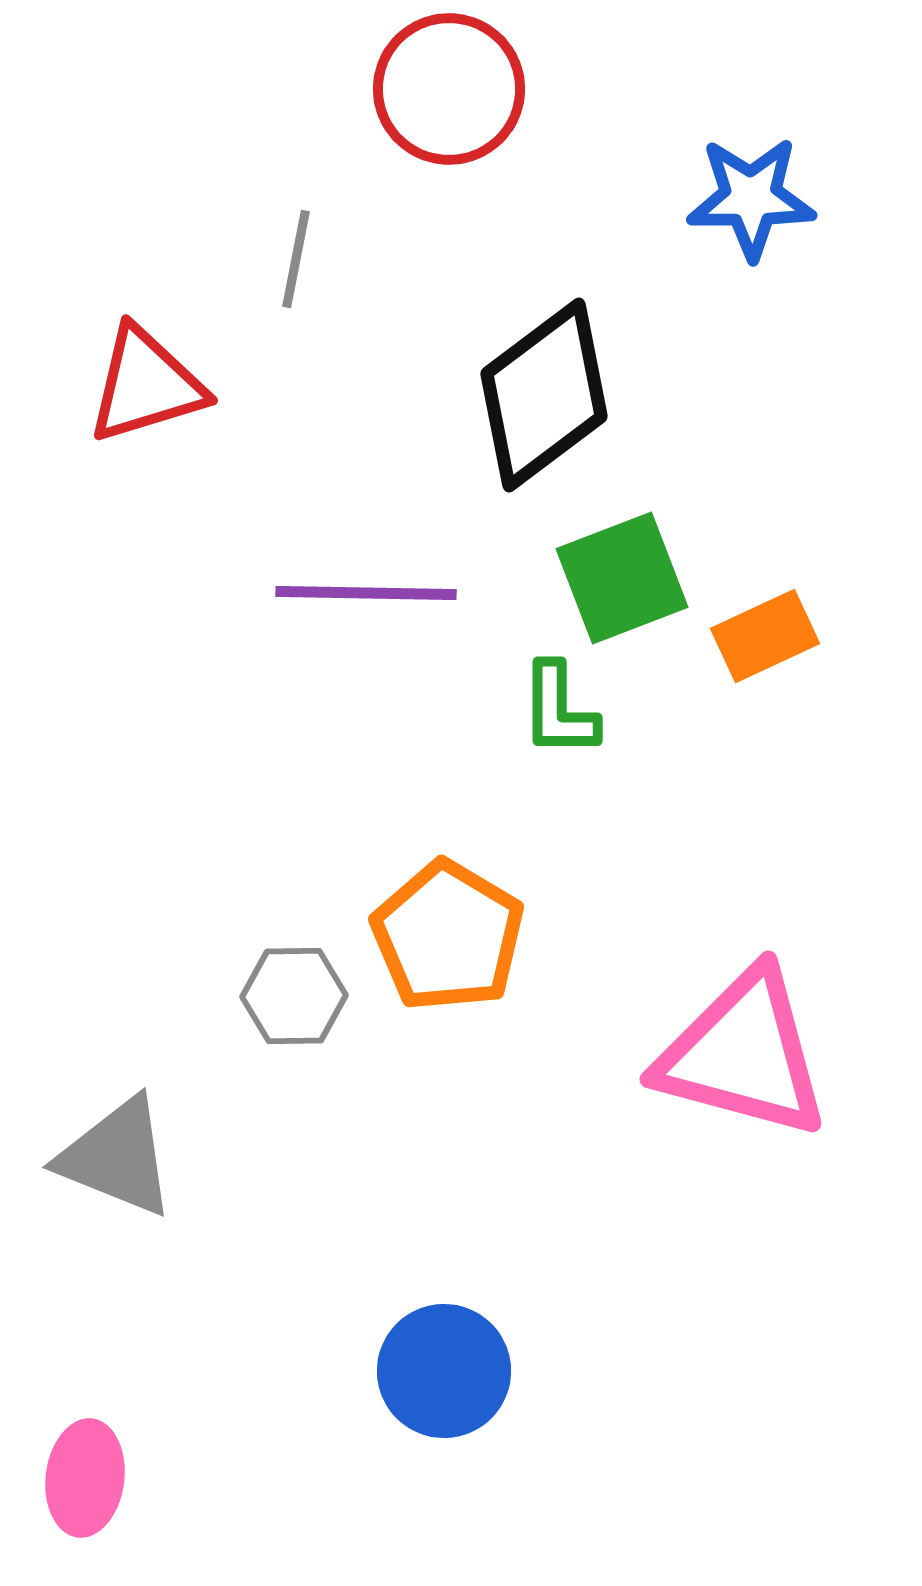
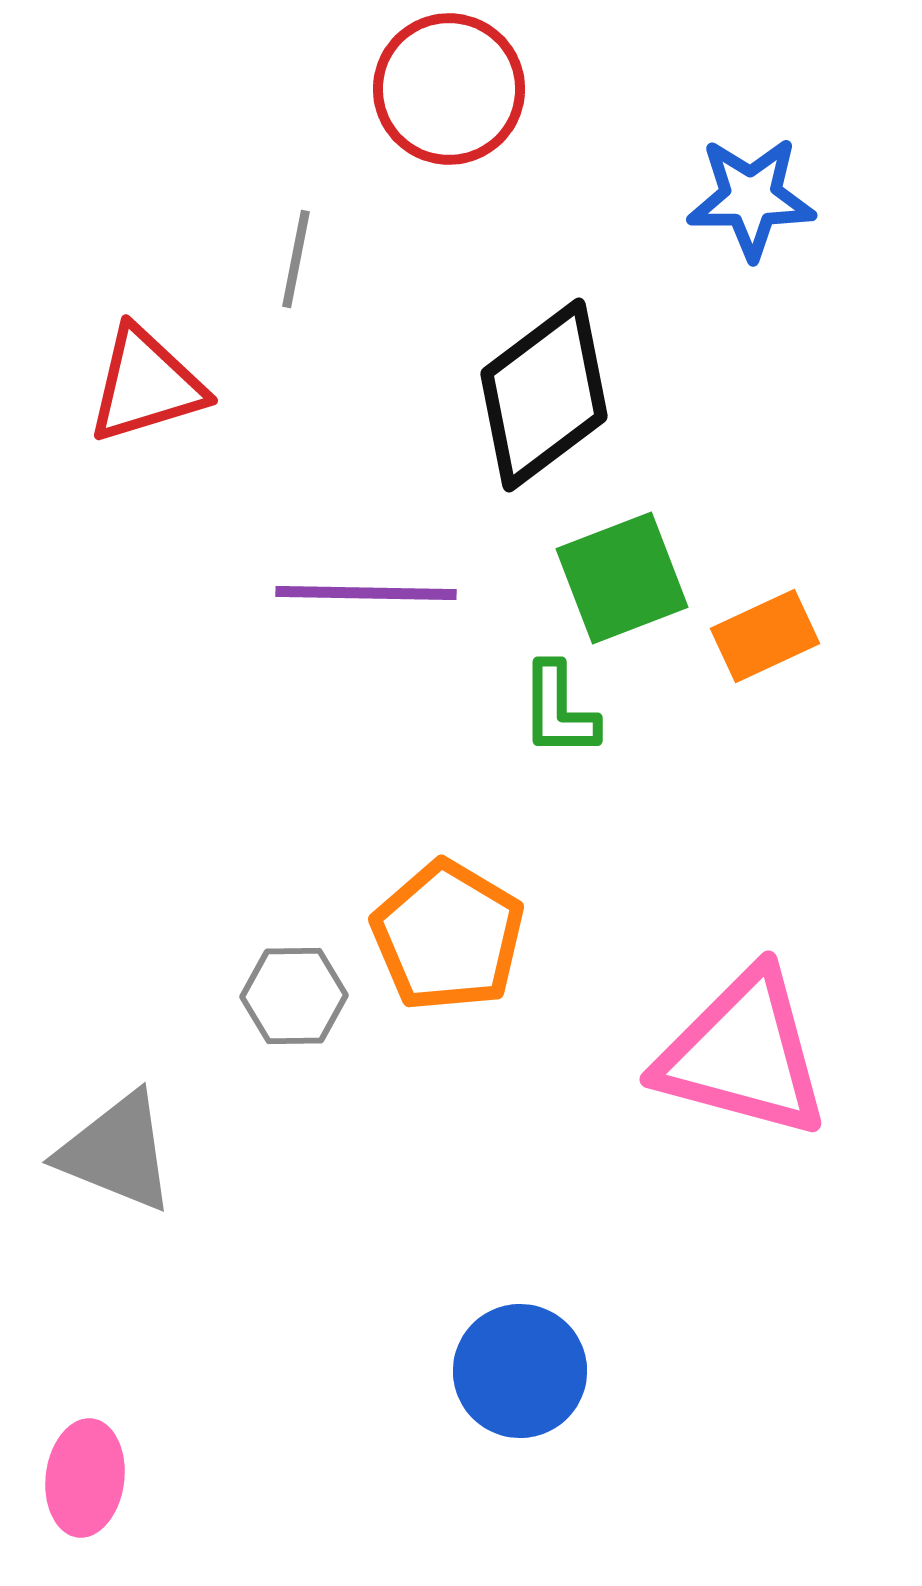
gray triangle: moved 5 px up
blue circle: moved 76 px right
